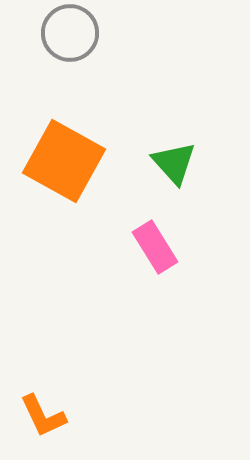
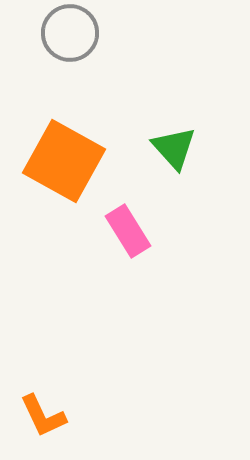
green triangle: moved 15 px up
pink rectangle: moved 27 px left, 16 px up
